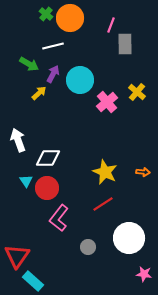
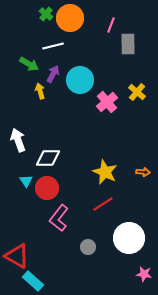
gray rectangle: moved 3 px right
yellow arrow: moved 1 px right, 2 px up; rotated 63 degrees counterclockwise
red triangle: rotated 36 degrees counterclockwise
